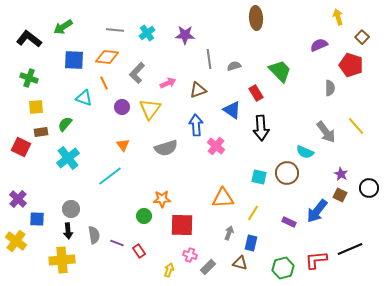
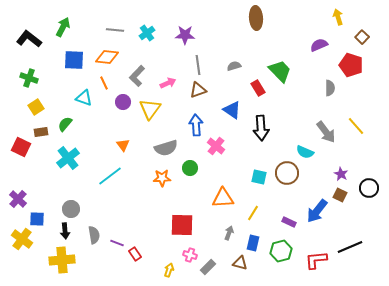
green arrow at (63, 27): rotated 150 degrees clockwise
gray line at (209, 59): moved 11 px left, 6 px down
gray L-shape at (137, 73): moved 3 px down
red rectangle at (256, 93): moved 2 px right, 5 px up
yellow square at (36, 107): rotated 28 degrees counterclockwise
purple circle at (122, 107): moved 1 px right, 5 px up
orange star at (162, 199): moved 21 px up
green circle at (144, 216): moved 46 px right, 48 px up
black arrow at (68, 231): moved 3 px left
yellow cross at (16, 241): moved 6 px right, 2 px up
blue rectangle at (251, 243): moved 2 px right
black line at (350, 249): moved 2 px up
red rectangle at (139, 251): moved 4 px left, 3 px down
green hexagon at (283, 268): moved 2 px left, 17 px up
